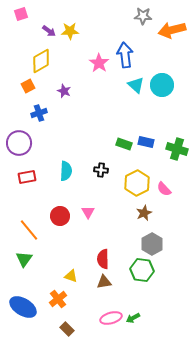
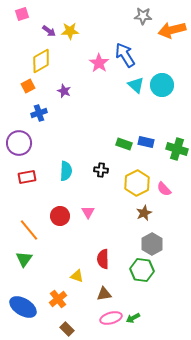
pink square: moved 1 px right
blue arrow: rotated 25 degrees counterclockwise
yellow triangle: moved 6 px right
brown triangle: moved 12 px down
